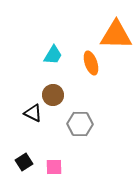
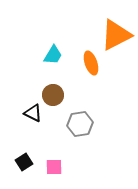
orange triangle: rotated 28 degrees counterclockwise
gray hexagon: rotated 10 degrees counterclockwise
